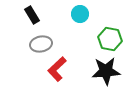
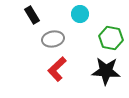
green hexagon: moved 1 px right, 1 px up
gray ellipse: moved 12 px right, 5 px up
black star: rotated 8 degrees clockwise
